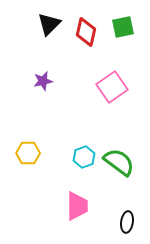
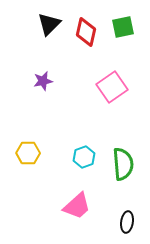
green semicircle: moved 4 px right, 2 px down; rotated 48 degrees clockwise
pink trapezoid: rotated 48 degrees clockwise
